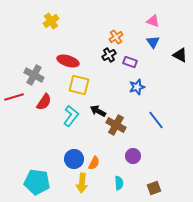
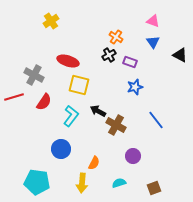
orange cross: rotated 24 degrees counterclockwise
blue star: moved 2 px left
blue circle: moved 13 px left, 10 px up
cyan semicircle: rotated 104 degrees counterclockwise
